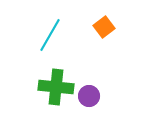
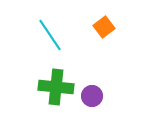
cyan line: rotated 64 degrees counterclockwise
purple circle: moved 3 px right
